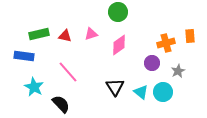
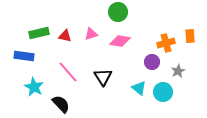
green rectangle: moved 1 px up
pink diamond: moved 1 px right, 4 px up; rotated 45 degrees clockwise
purple circle: moved 1 px up
black triangle: moved 12 px left, 10 px up
cyan triangle: moved 2 px left, 4 px up
